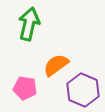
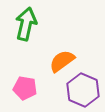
green arrow: moved 3 px left
orange semicircle: moved 6 px right, 4 px up
